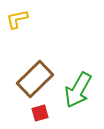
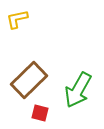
brown rectangle: moved 6 px left, 1 px down
red square: rotated 30 degrees clockwise
